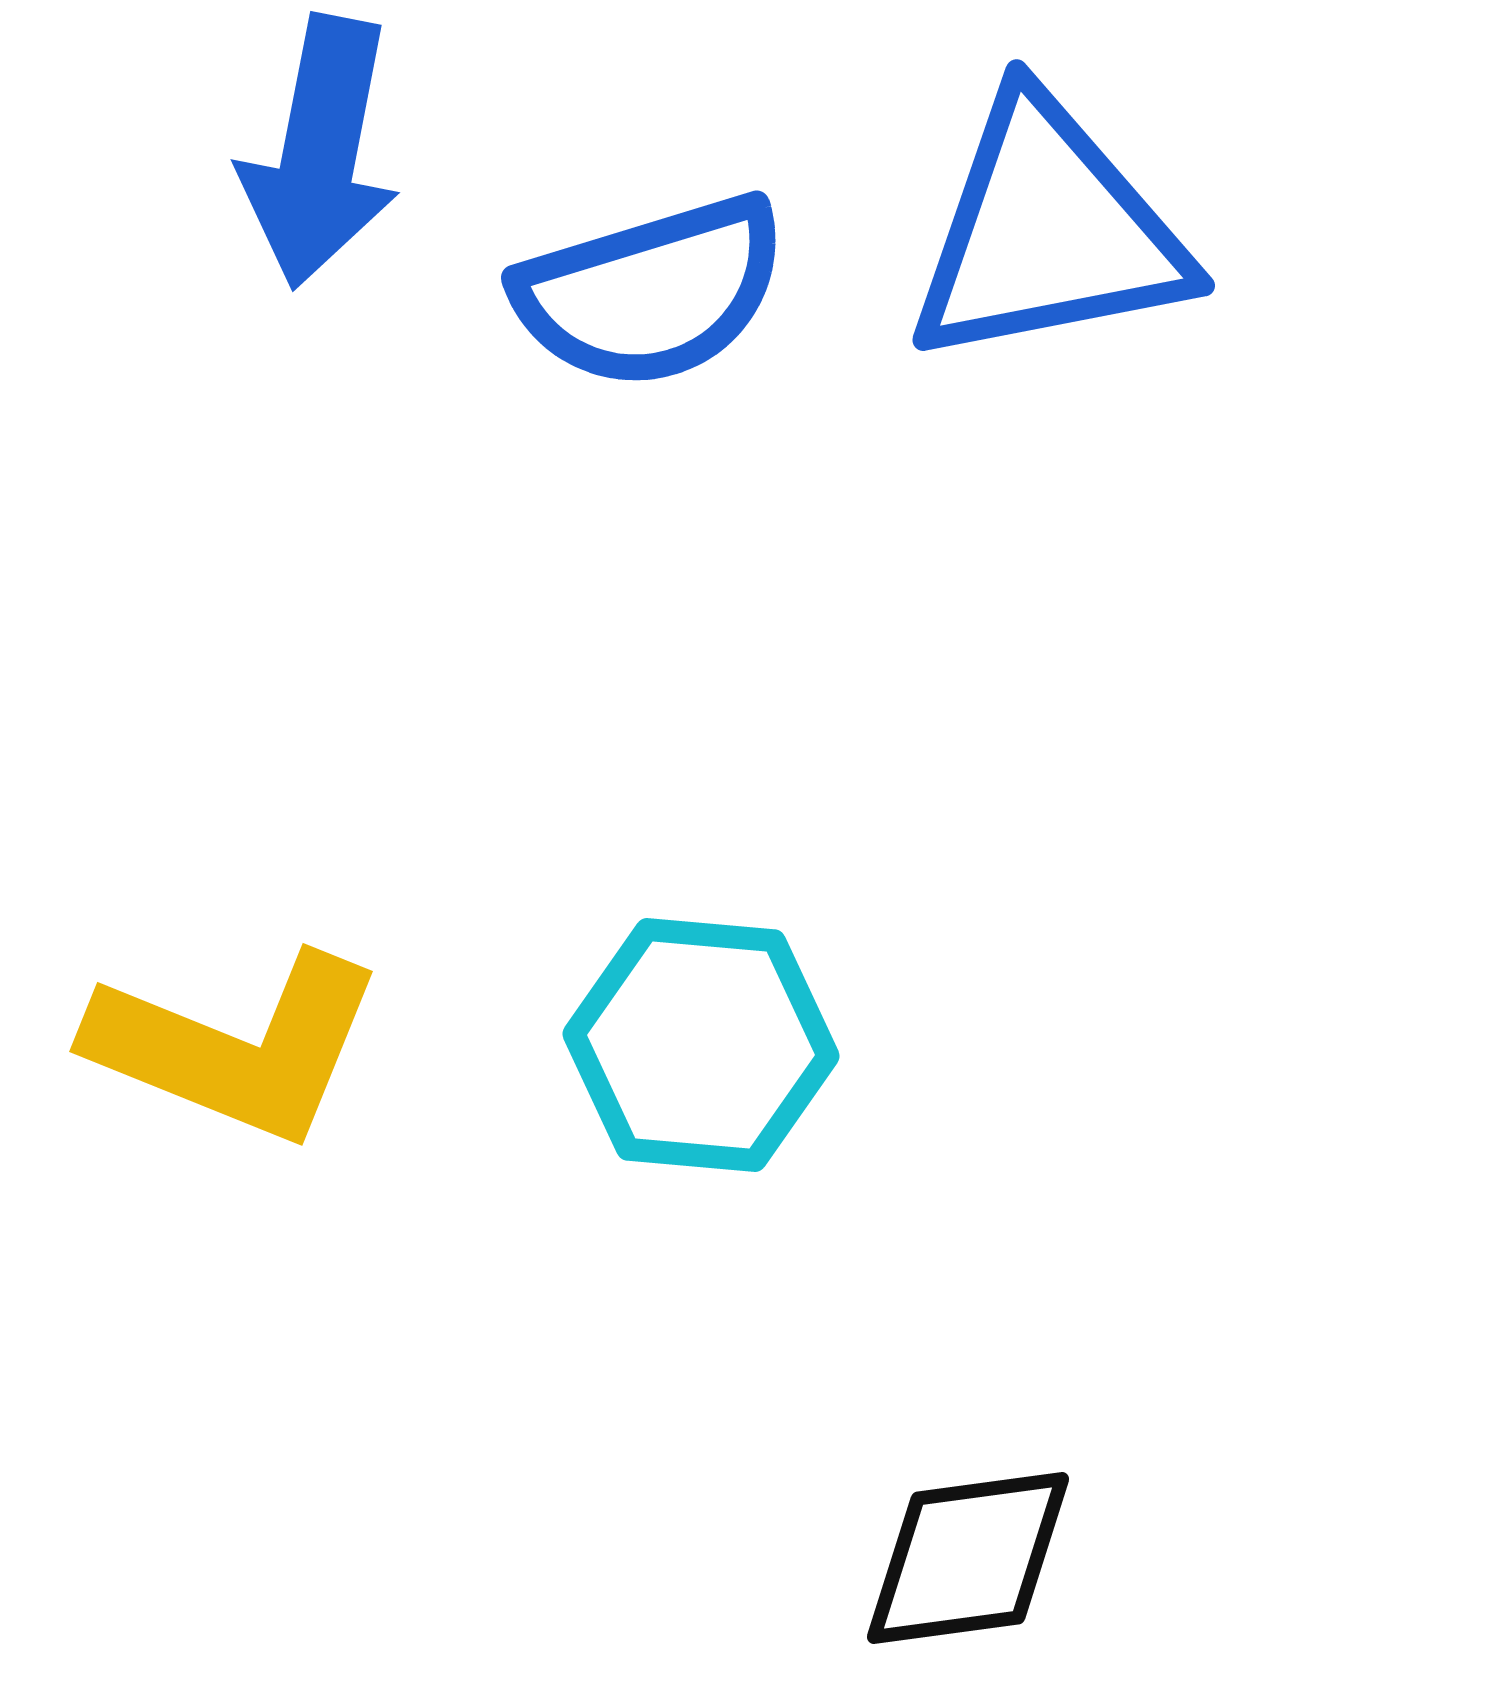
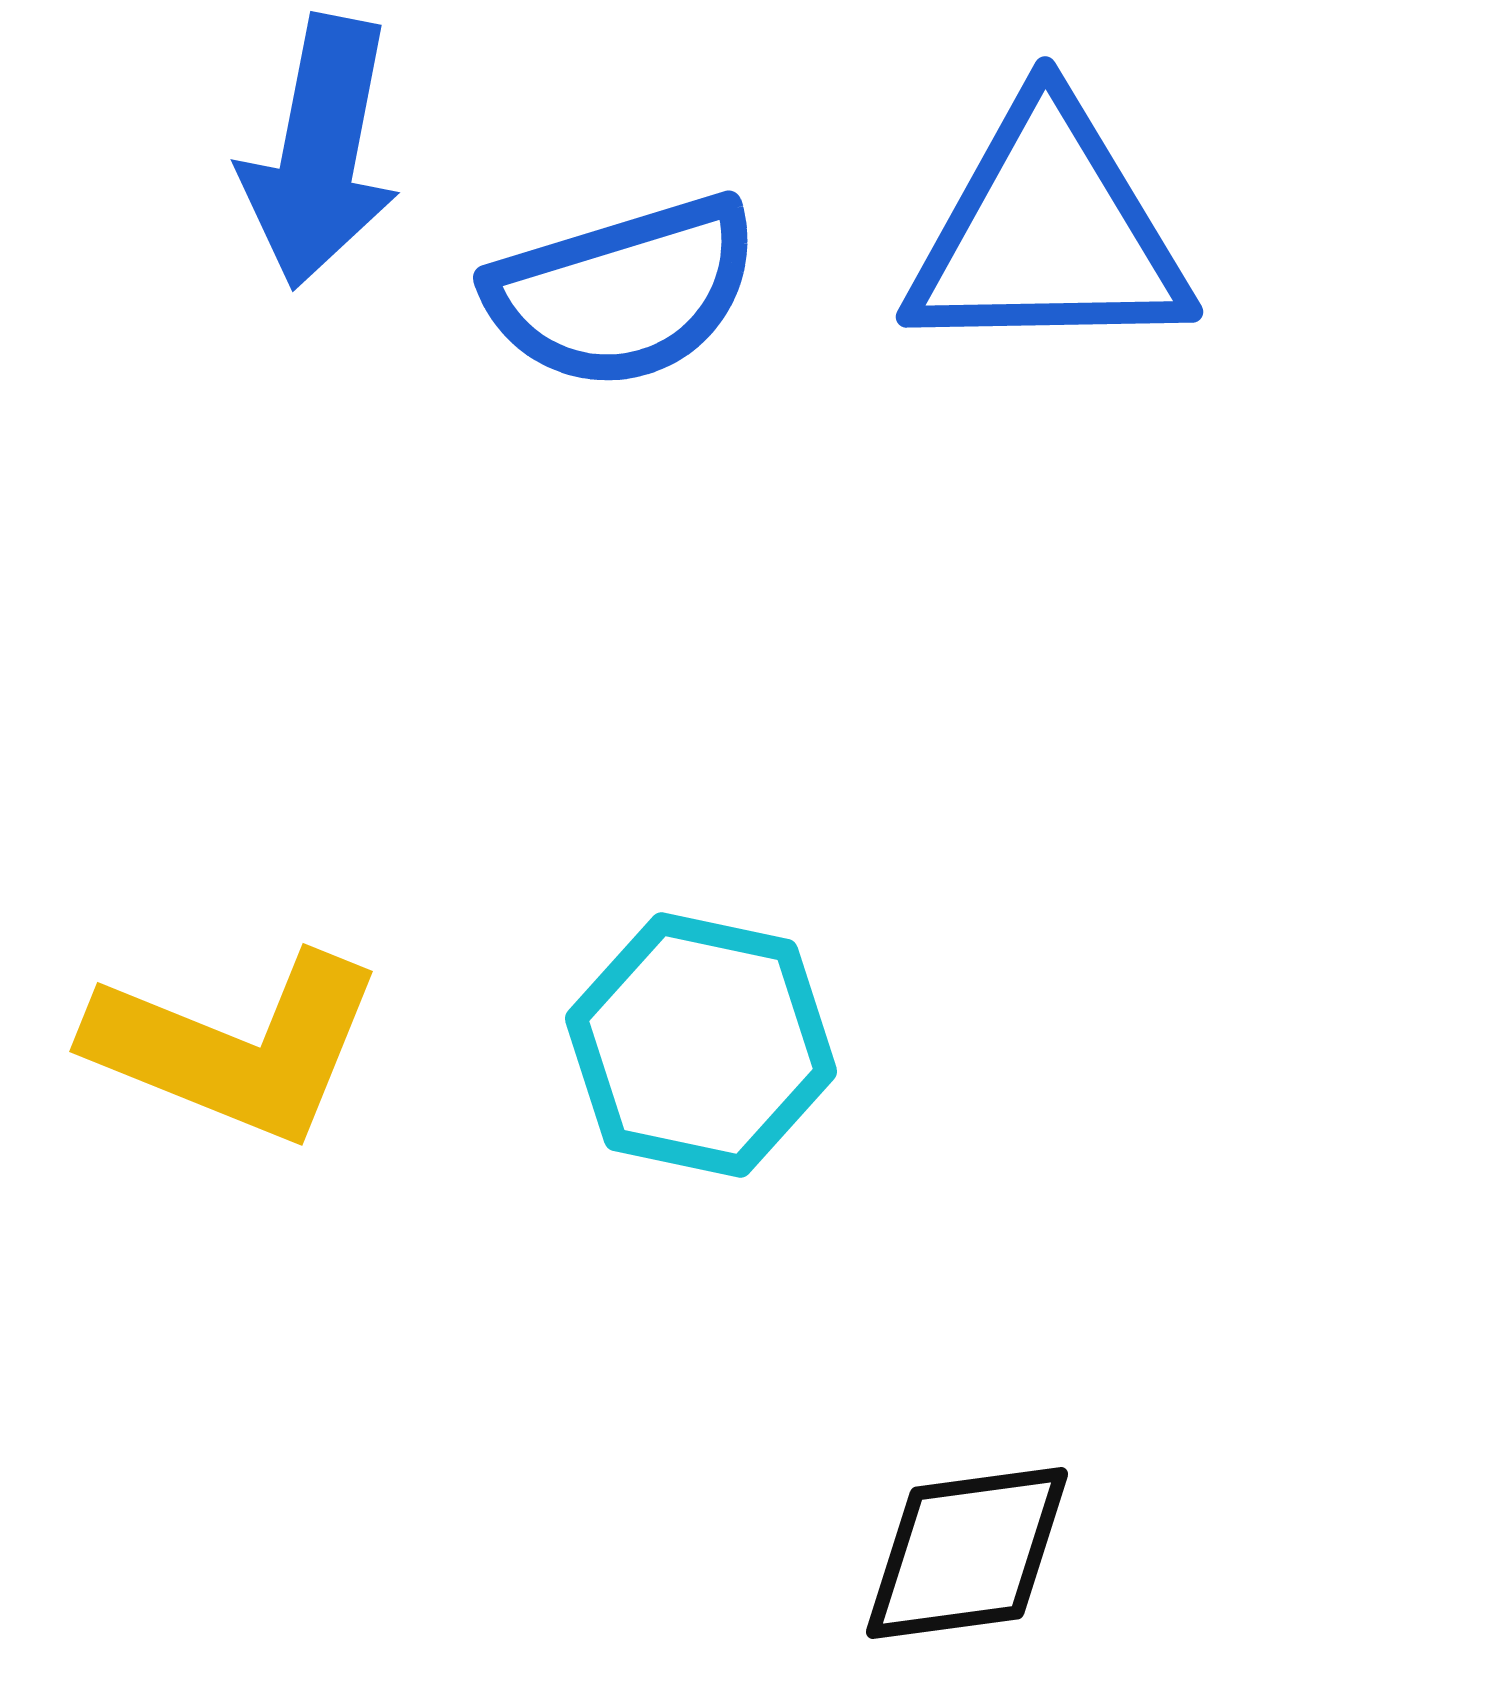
blue triangle: rotated 10 degrees clockwise
blue semicircle: moved 28 px left
cyan hexagon: rotated 7 degrees clockwise
black diamond: moved 1 px left, 5 px up
